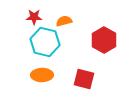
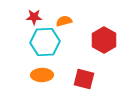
cyan hexagon: rotated 16 degrees counterclockwise
